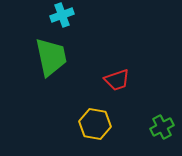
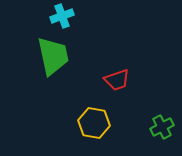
cyan cross: moved 1 px down
green trapezoid: moved 2 px right, 1 px up
yellow hexagon: moved 1 px left, 1 px up
